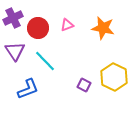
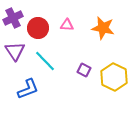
pink triangle: rotated 24 degrees clockwise
purple square: moved 15 px up
